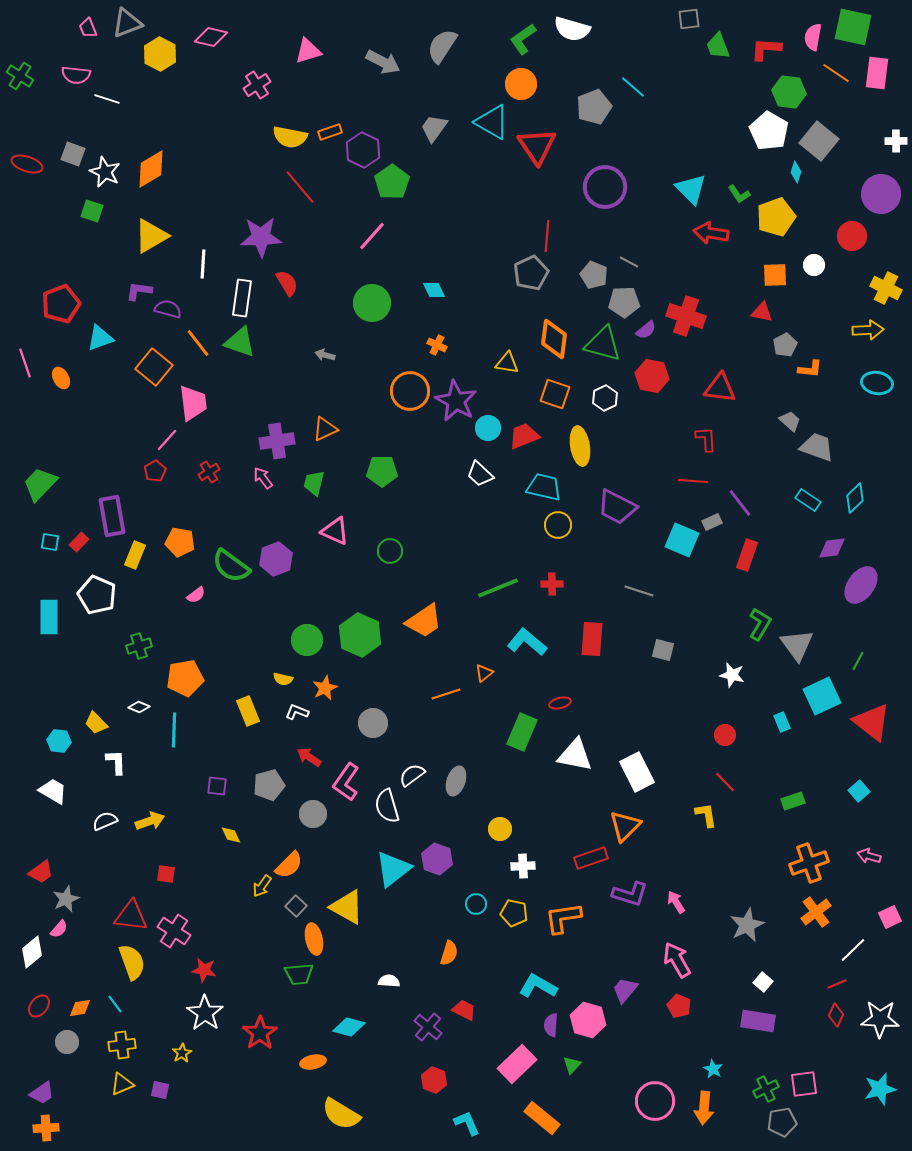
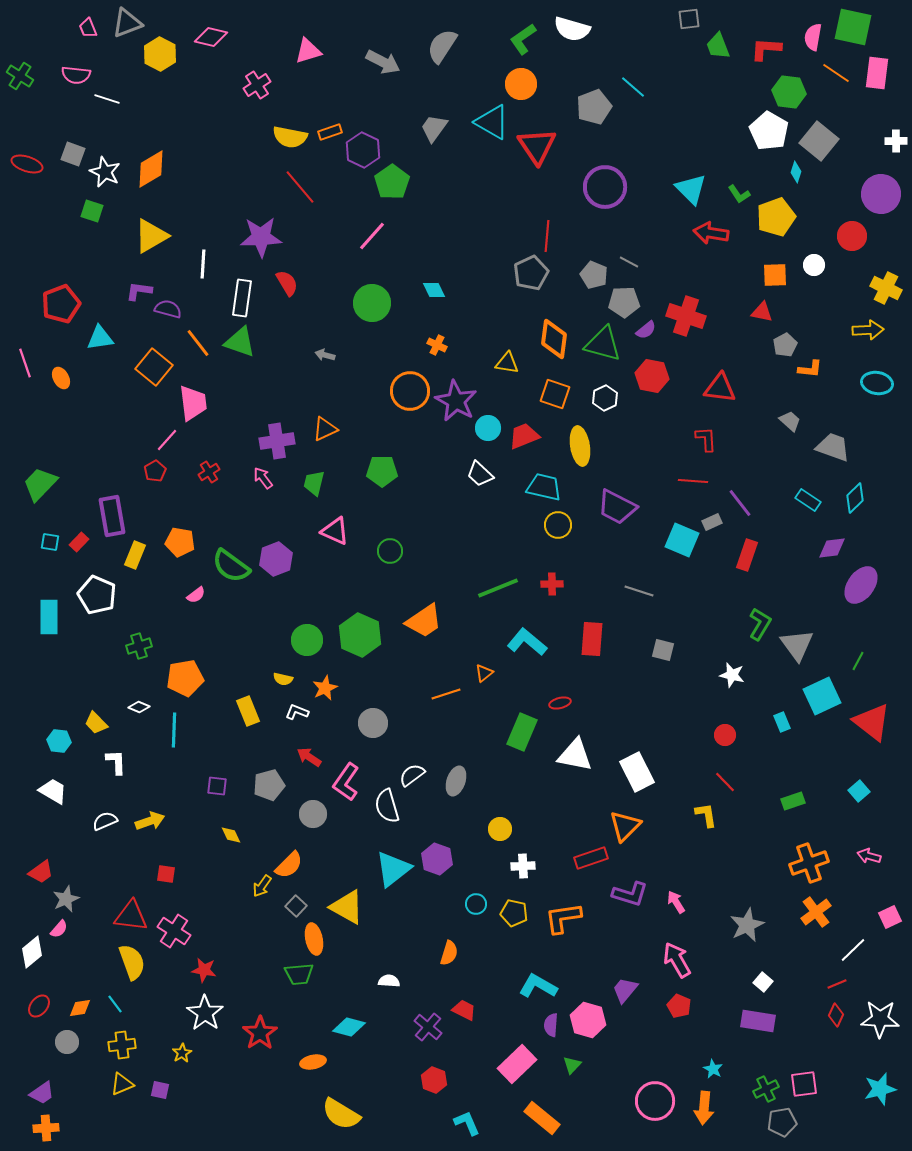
cyan triangle at (100, 338): rotated 12 degrees clockwise
gray trapezoid at (817, 447): moved 16 px right
